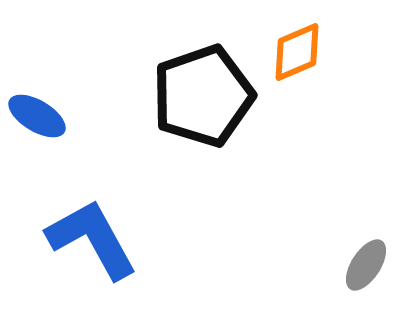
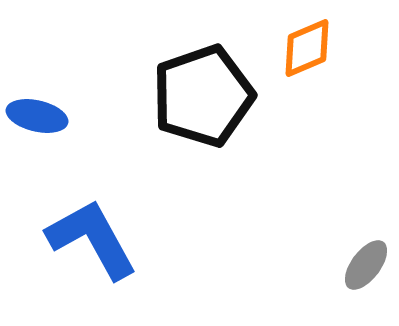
orange diamond: moved 10 px right, 4 px up
blue ellipse: rotated 18 degrees counterclockwise
gray ellipse: rotated 4 degrees clockwise
